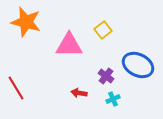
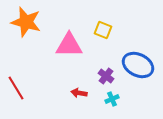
yellow square: rotated 30 degrees counterclockwise
cyan cross: moved 1 px left
